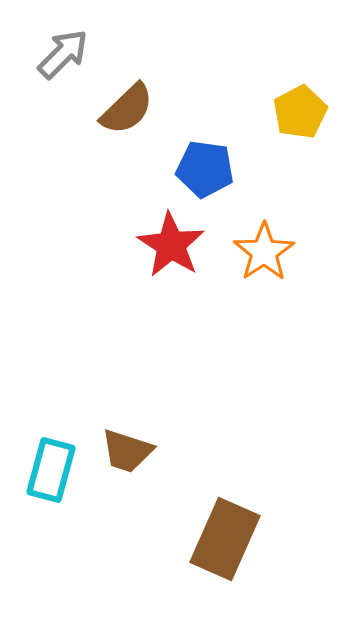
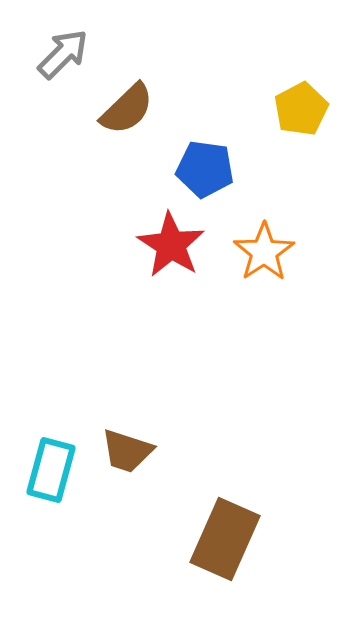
yellow pentagon: moved 1 px right, 3 px up
